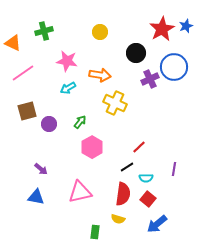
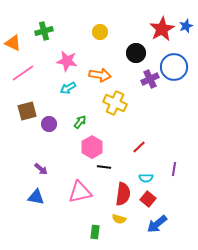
black line: moved 23 px left; rotated 40 degrees clockwise
yellow semicircle: moved 1 px right
